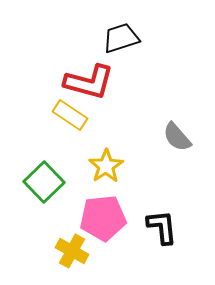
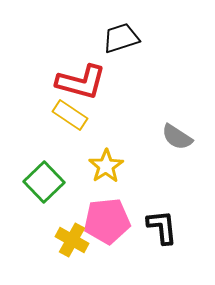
red L-shape: moved 8 px left
gray semicircle: rotated 16 degrees counterclockwise
pink pentagon: moved 4 px right, 3 px down
yellow cross: moved 11 px up
